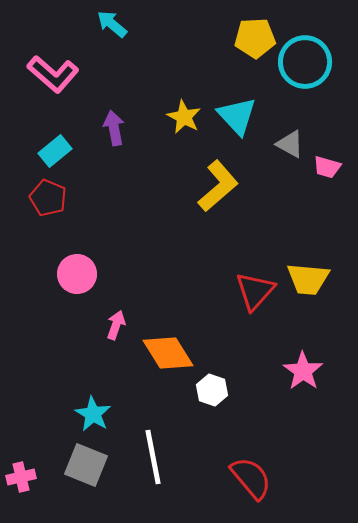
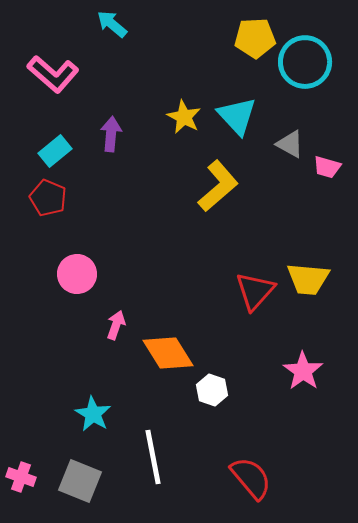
purple arrow: moved 3 px left, 6 px down; rotated 16 degrees clockwise
gray square: moved 6 px left, 16 px down
pink cross: rotated 32 degrees clockwise
